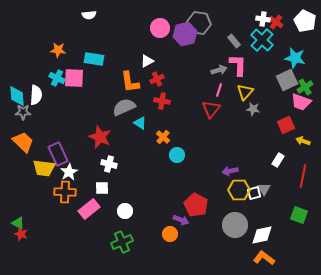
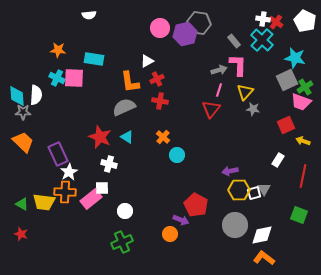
red cross at (162, 101): moved 2 px left
cyan triangle at (140, 123): moved 13 px left, 14 px down
yellow trapezoid at (44, 168): moved 34 px down
pink rectangle at (89, 209): moved 2 px right, 10 px up
green triangle at (18, 223): moved 4 px right, 19 px up
